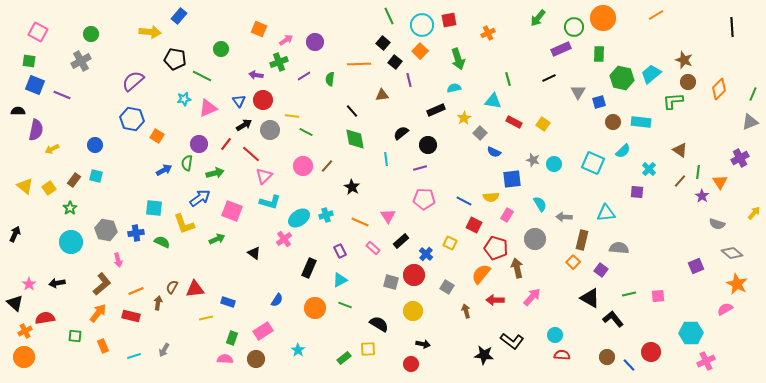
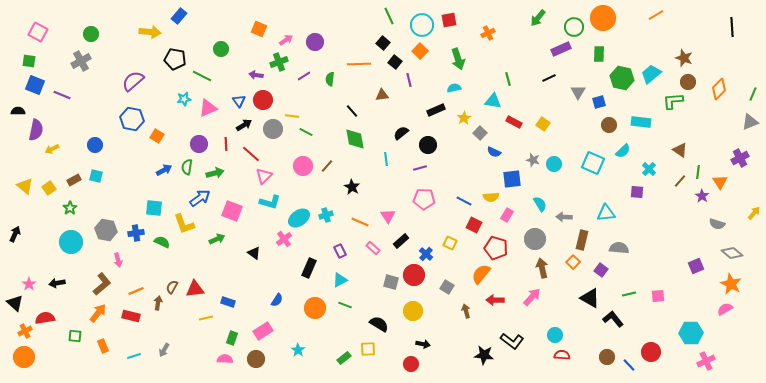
brown star at (684, 60): moved 2 px up
brown circle at (613, 122): moved 4 px left, 3 px down
gray circle at (270, 130): moved 3 px right, 1 px up
red line at (226, 144): rotated 40 degrees counterclockwise
green semicircle at (187, 163): moved 4 px down
brown rectangle at (74, 180): rotated 24 degrees clockwise
brown arrow at (517, 268): moved 25 px right
orange star at (737, 284): moved 6 px left
